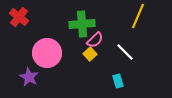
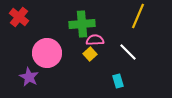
pink semicircle: rotated 138 degrees counterclockwise
white line: moved 3 px right
